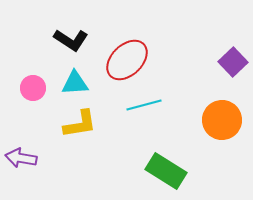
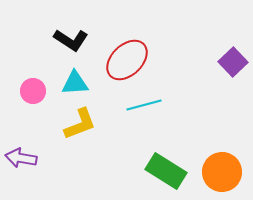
pink circle: moved 3 px down
orange circle: moved 52 px down
yellow L-shape: rotated 12 degrees counterclockwise
